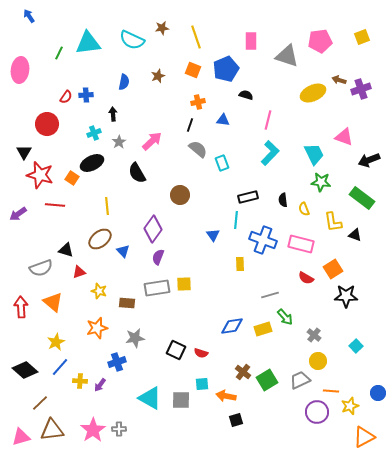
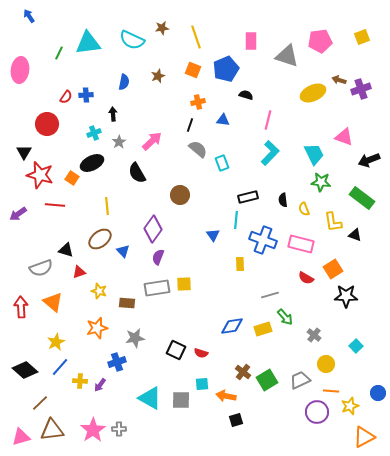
yellow circle at (318, 361): moved 8 px right, 3 px down
